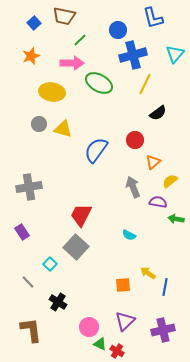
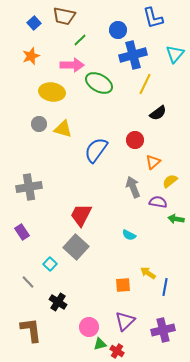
pink arrow: moved 2 px down
green triangle: rotated 40 degrees counterclockwise
